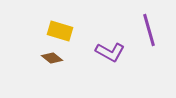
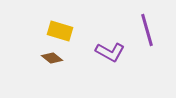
purple line: moved 2 px left
